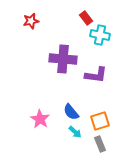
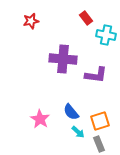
cyan cross: moved 6 px right
cyan arrow: moved 3 px right
gray rectangle: moved 1 px left
